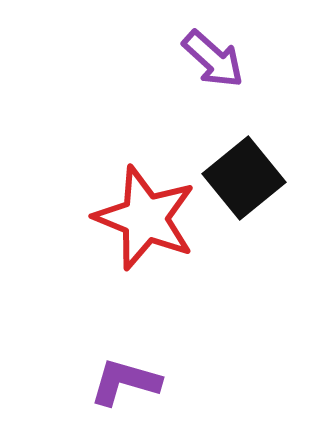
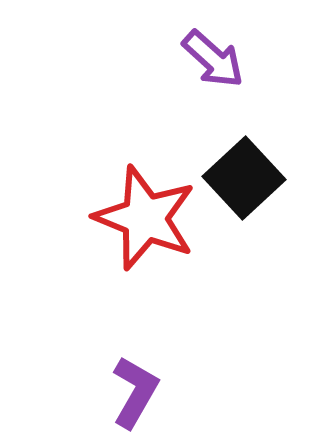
black square: rotated 4 degrees counterclockwise
purple L-shape: moved 10 px right, 10 px down; rotated 104 degrees clockwise
